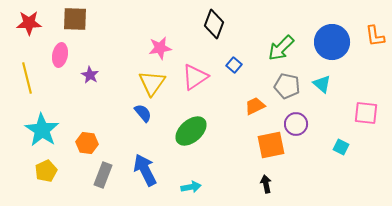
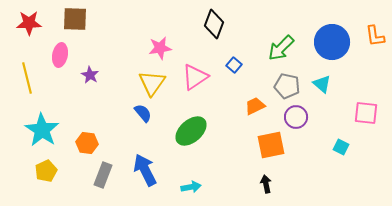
purple circle: moved 7 px up
